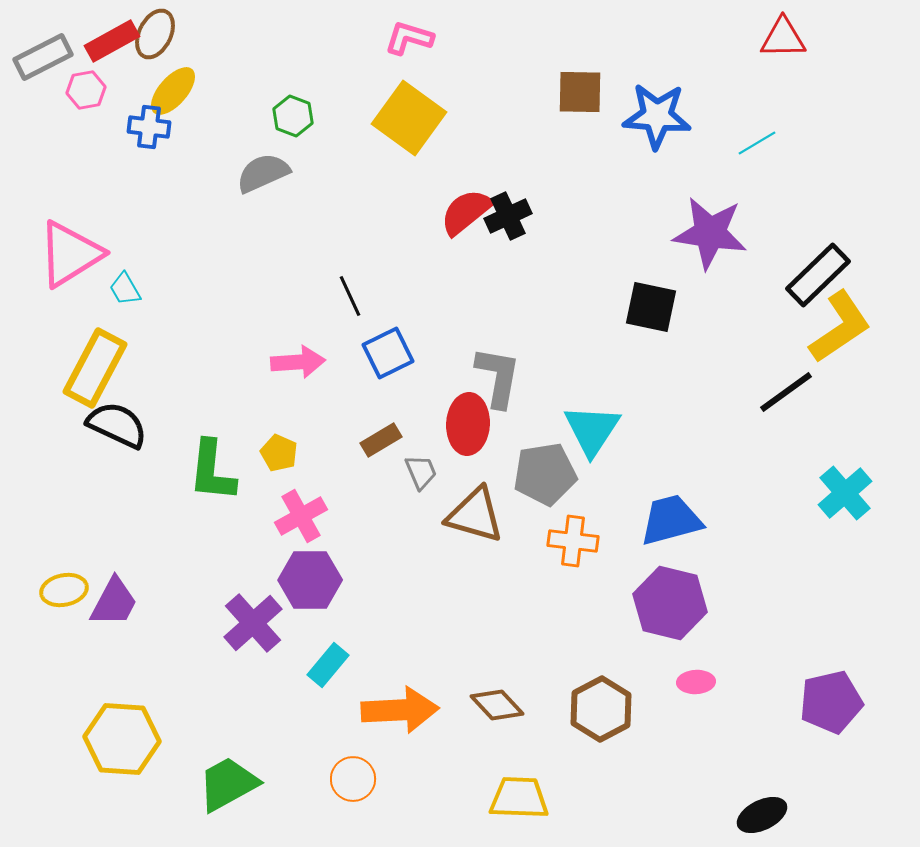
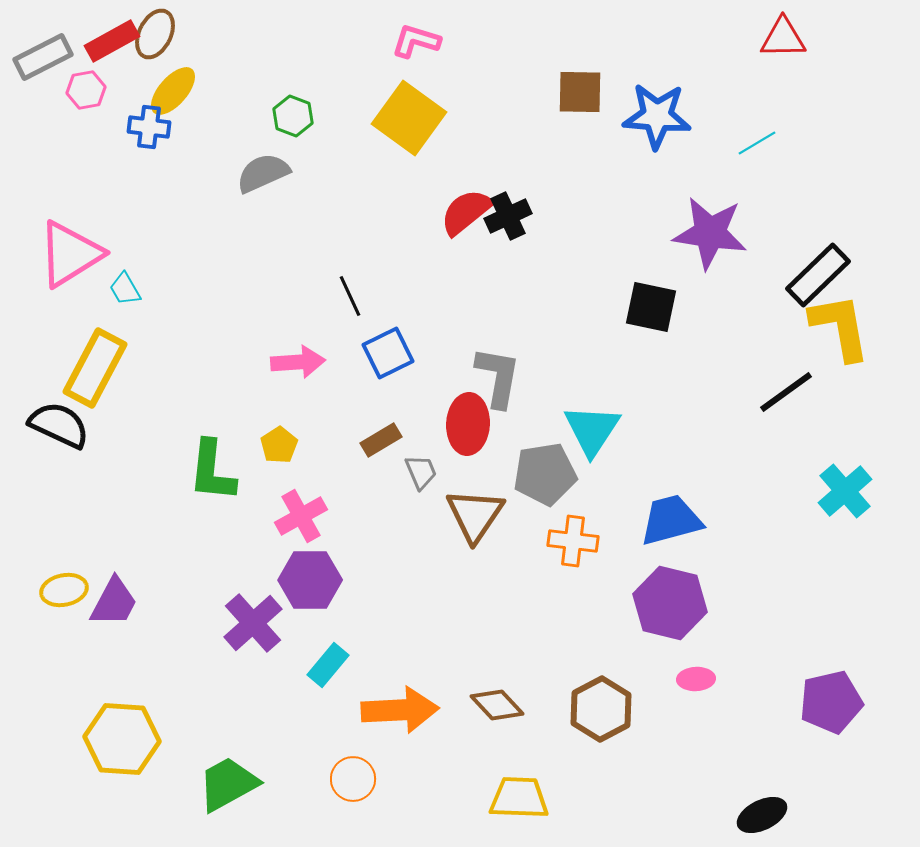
pink L-shape at (409, 38): moved 7 px right, 3 px down
yellow L-shape at (840, 327): rotated 66 degrees counterclockwise
black semicircle at (117, 425): moved 58 px left
yellow pentagon at (279, 453): moved 8 px up; rotated 15 degrees clockwise
cyan cross at (845, 493): moved 2 px up
brown triangle at (475, 515): rotated 48 degrees clockwise
pink ellipse at (696, 682): moved 3 px up
